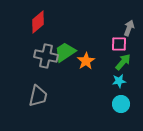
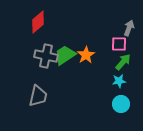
green trapezoid: moved 3 px down
orange star: moved 6 px up
